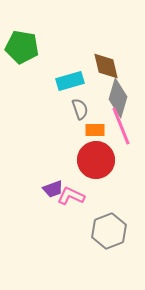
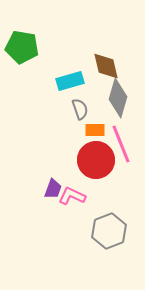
pink line: moved 18 px down
purple trapezoid: rotated 50 degrees counterclockwise
pink L-shape: moved 1 px right
